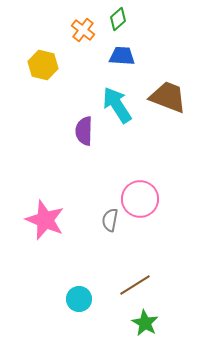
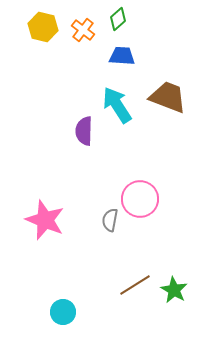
yellow hexagon: moved 38 px up
cyan circle: moved 16 px left, 13 px down
green star: moved 29 px right, 33 px up
